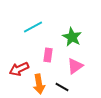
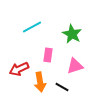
cyan line: moved 1 px left
green star: moved 3 px up
pink triangle: rotated 18 degrees clockwise
orange arrow: moved 1 px right, 2 px up
